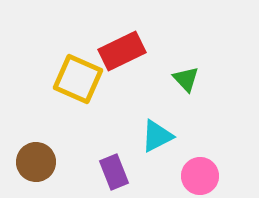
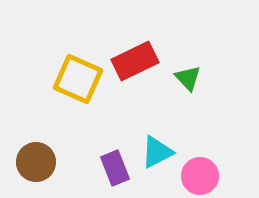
red rectangle: moved 13 px right, 10 px down
green triangle: moved 2 px right, 1 px up
cyan triangle: moved 16 px down
purple rectangle: moved 1 px right, 4 px up
